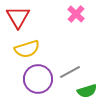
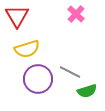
red triangle: moved 1 px left, 1 px up
gray line: rotated 55 degrees clockwise
